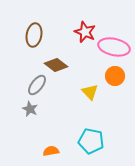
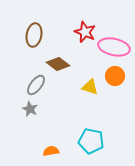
brown diamond: moved 2 px right, 1 px up
gray ellipse: moved 1 px left
yellow triangle: moved 5 px up; rotated 30 degrees counterclockwise
